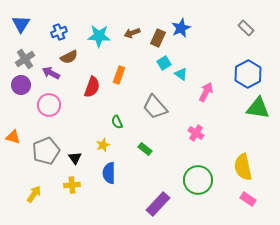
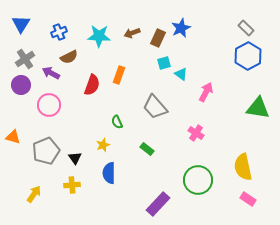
cyan square: rotated 16 degrees clockwise
blue hexagon: moved 18 px up
red semicircle: moved 2 px up
green rectangle: moved 2 px right
